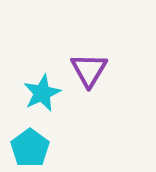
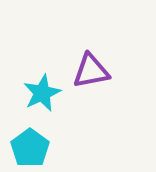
purple triangle: moved 2 px right, 1 px down; rotated 48 degrees clockwise
